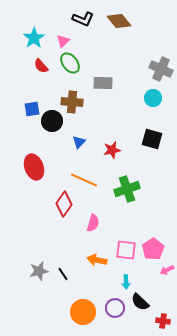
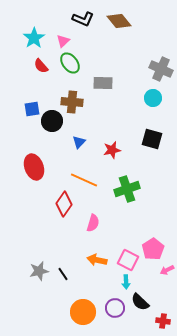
pink square: moved 2 px right, 10 px down; rotated 20 degrees clockwise
